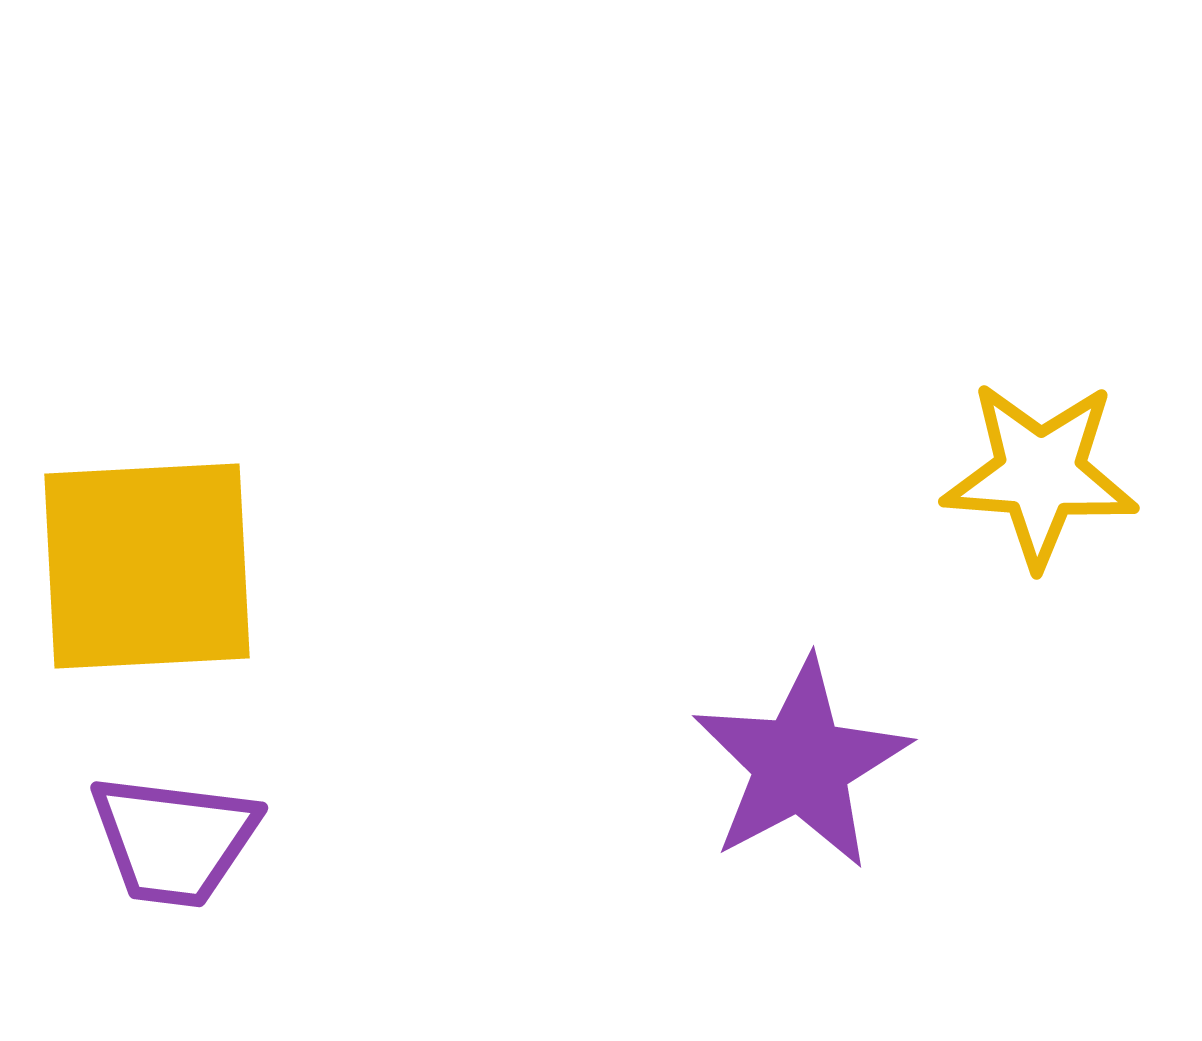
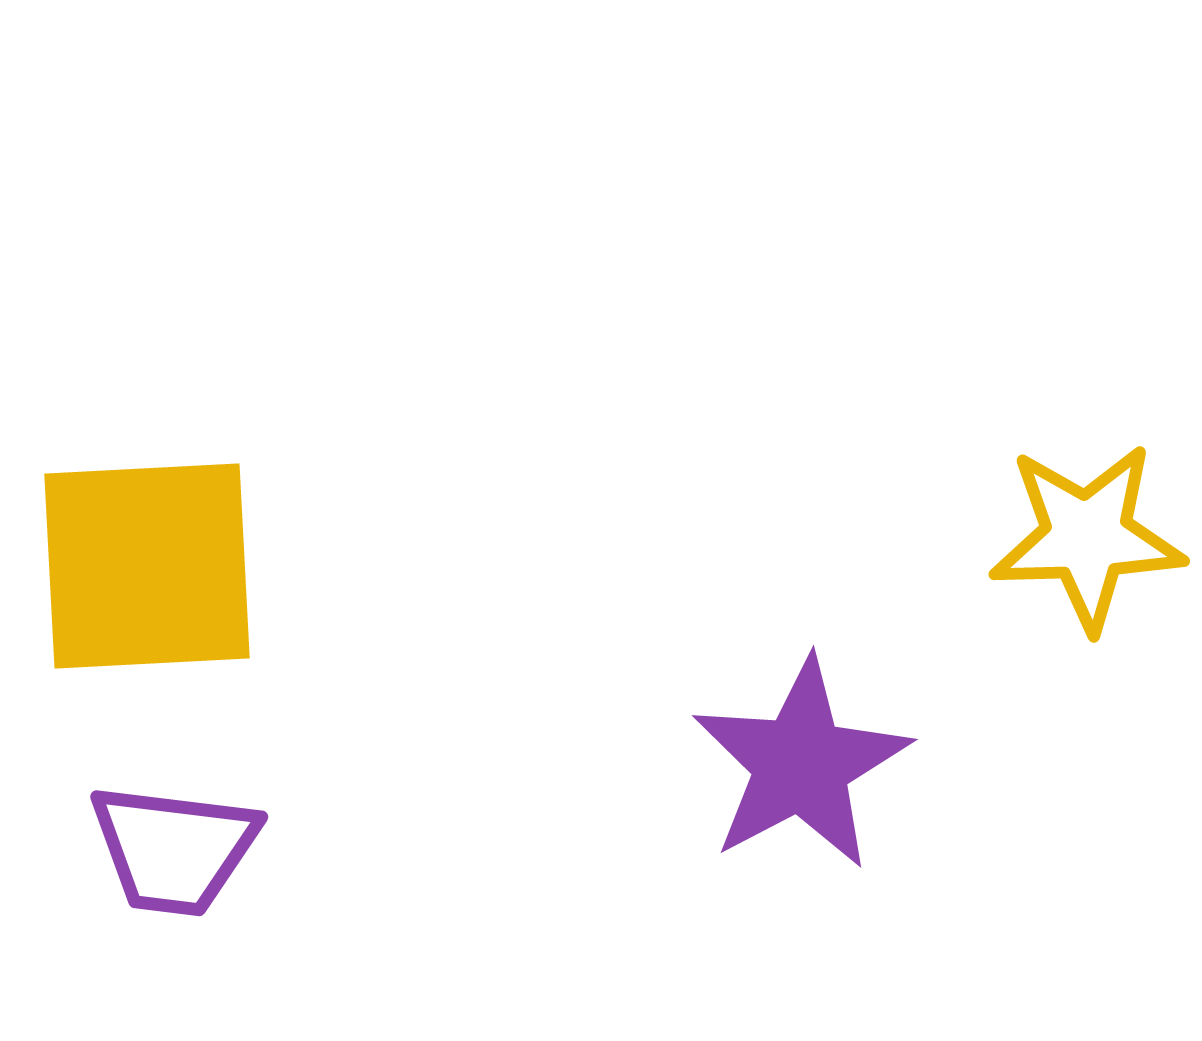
yellow star: moved 47 px right, 63 px down; rotated 6 degrees counterclockwise
purple trapezoid: moved 9 px down
